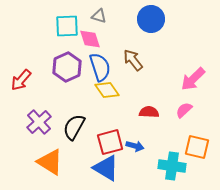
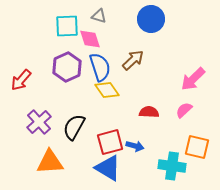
brown arrow: rotated 85 degrees clockwise
orange triangle: rotated 36 degrees counterclockwise
blue triangle: moved 2 px right
